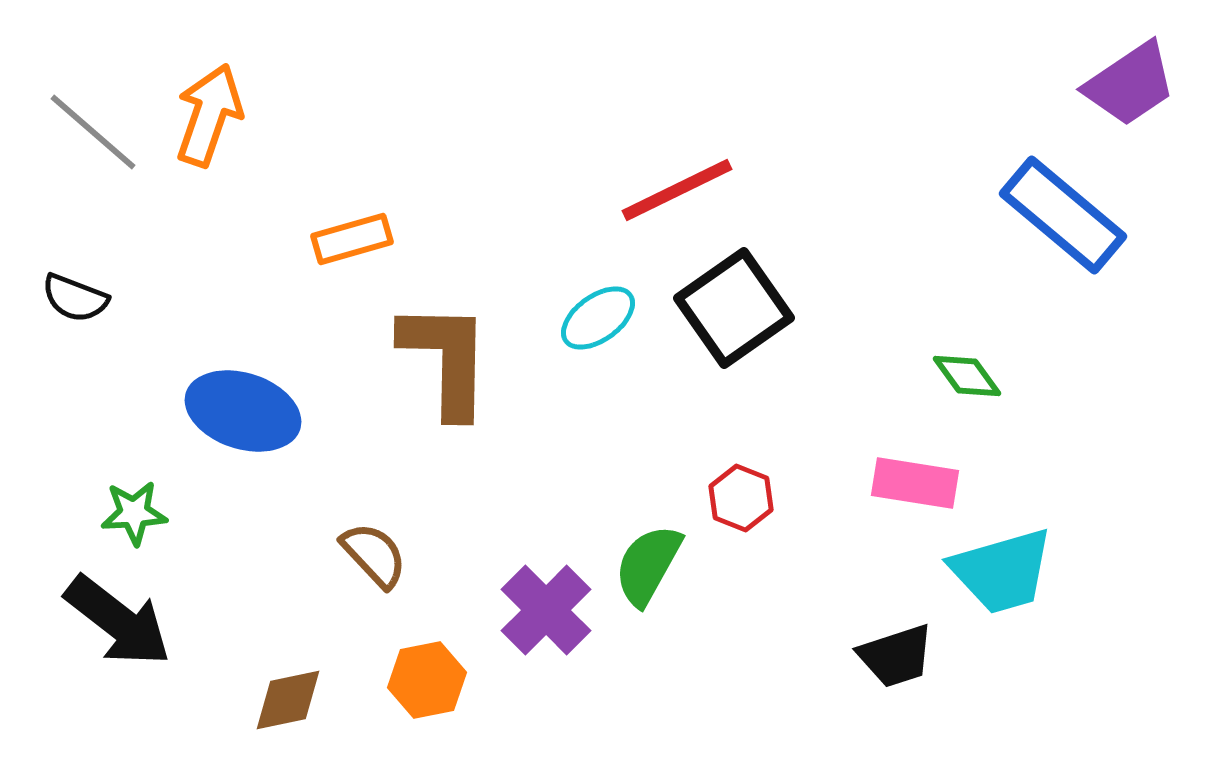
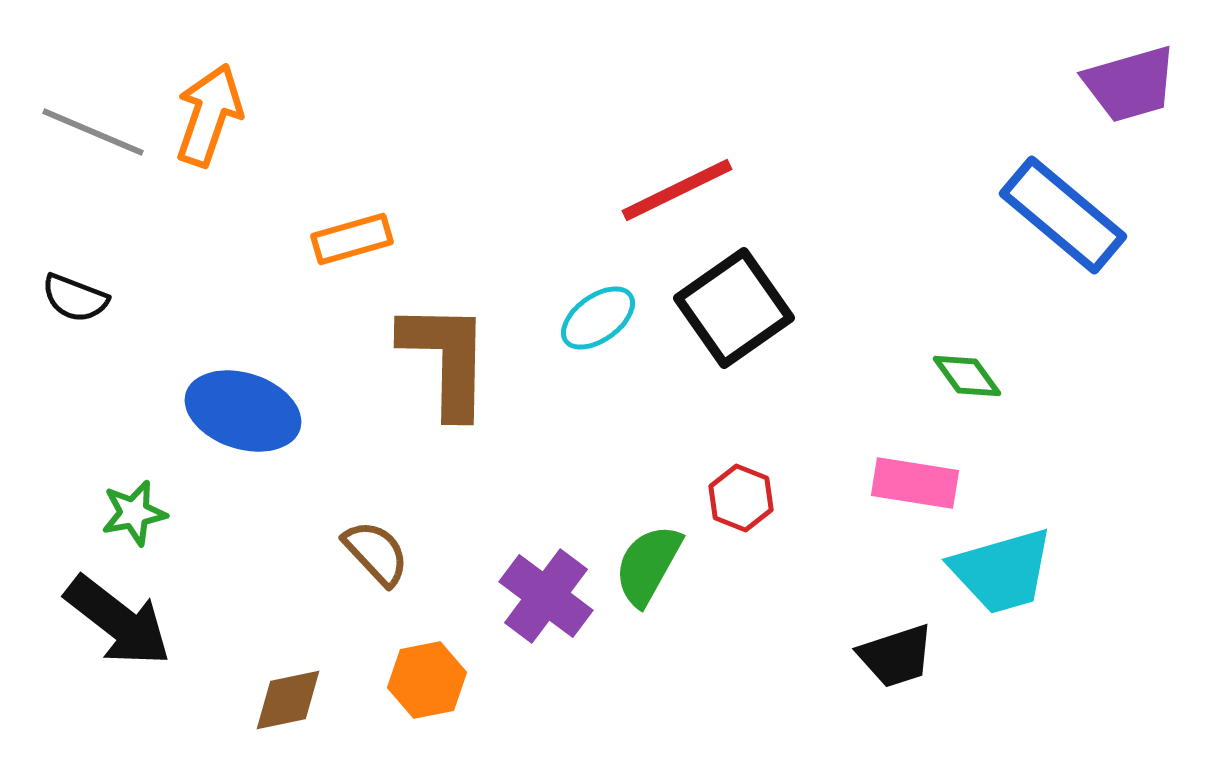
purple trapezoid: rotated 18 degrees clockwise
gray line: rotated 18 degrees counterclockwise
green star: rotated 8 degrees counterclockwise
brown semicircle: moved 2 px right, 2 px up
purple cross: moved 14 px up; rotated 8 degrees counterclockwise
